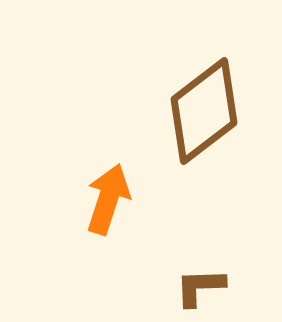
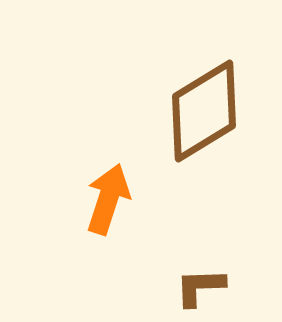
brown diamond: rotated 6 degrees clockwise
